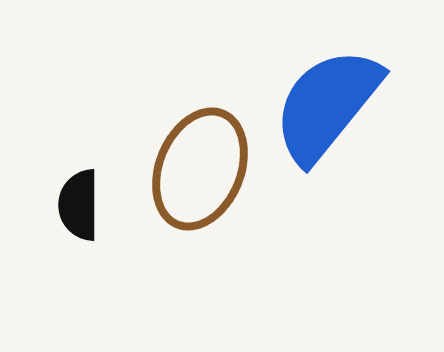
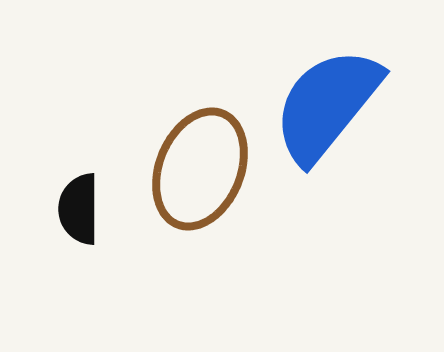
black semicircle: moved 4 px down
